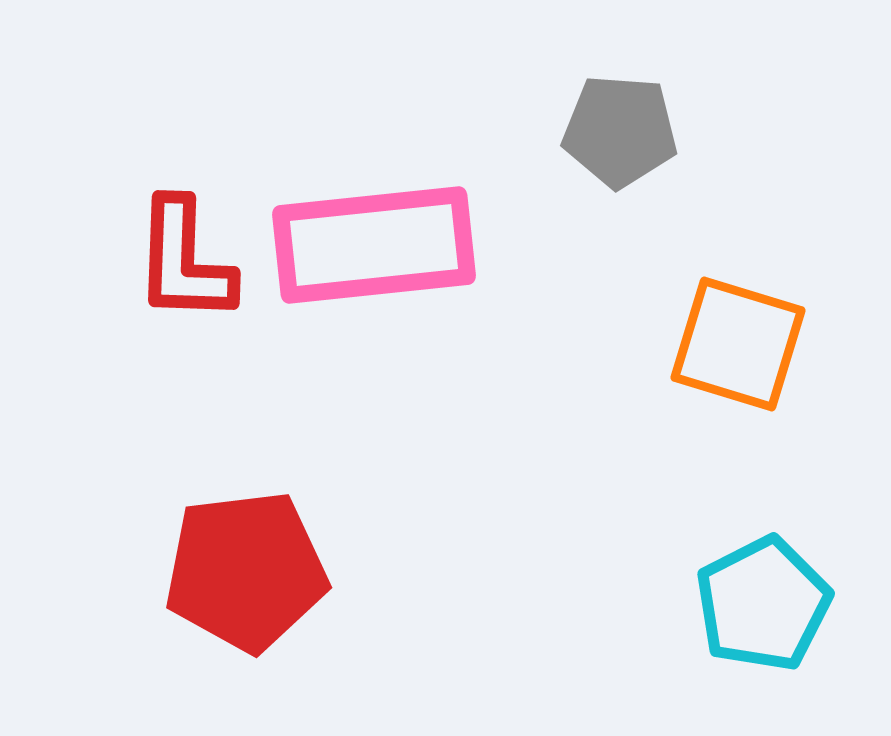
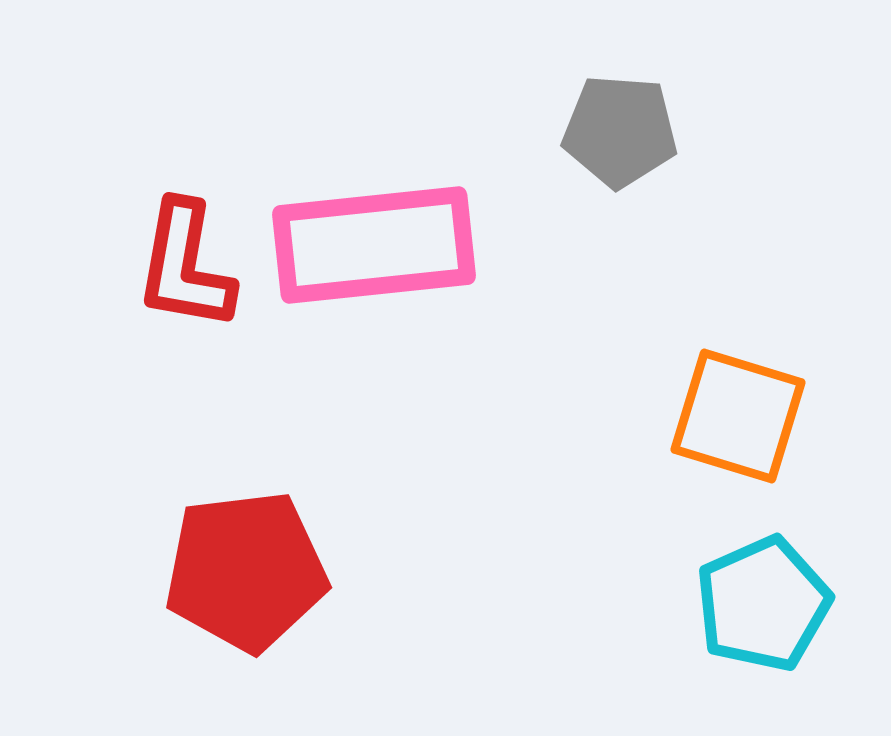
red L-shape: moved 1 px right, 5 px down; rotated 8 degrees clockwise
orange square: moved 72 px down
cyan pentagon: rotated 3 degrees clockwise
